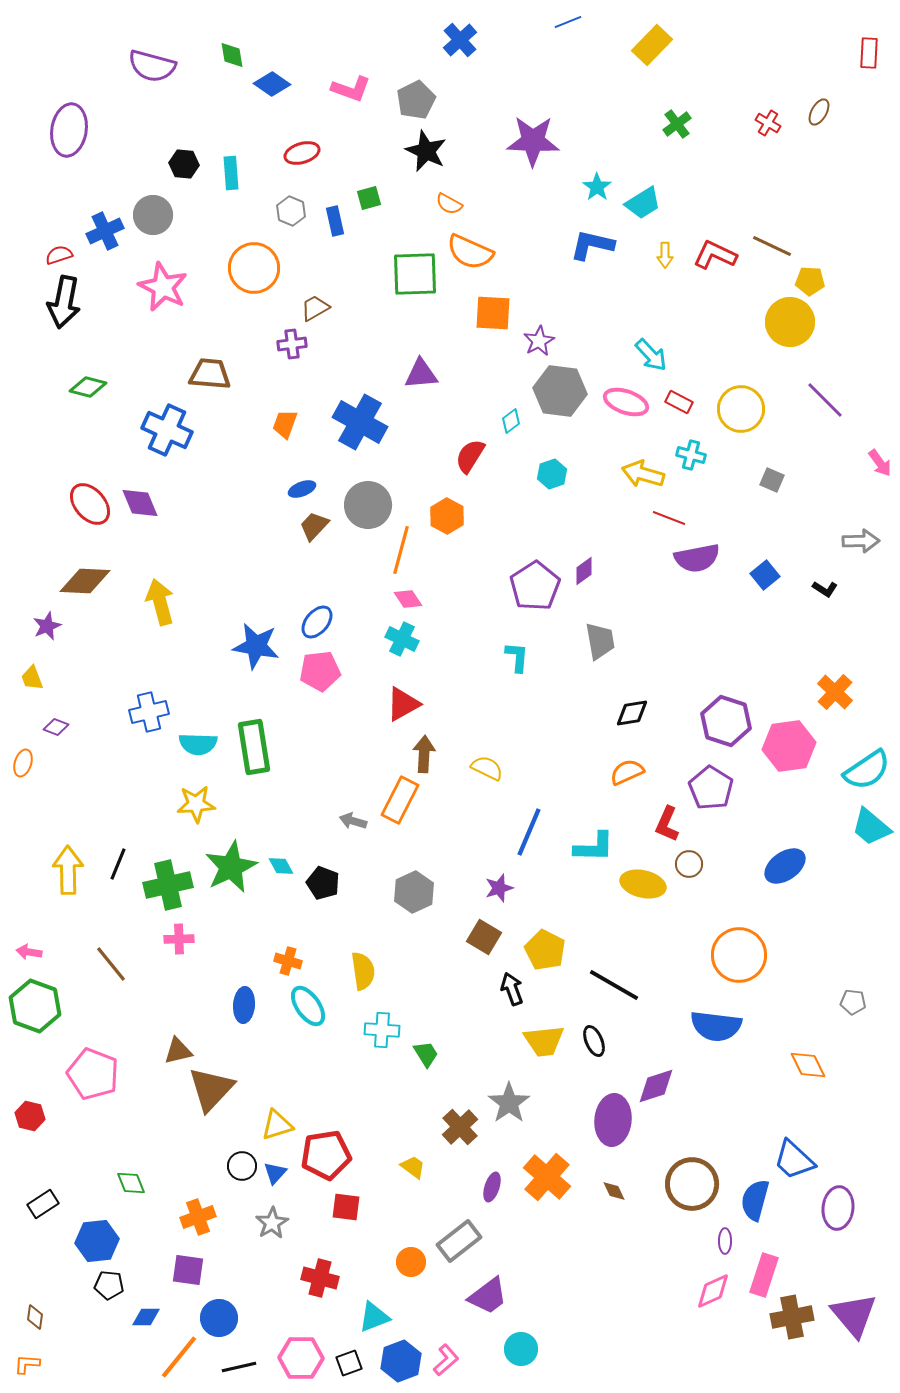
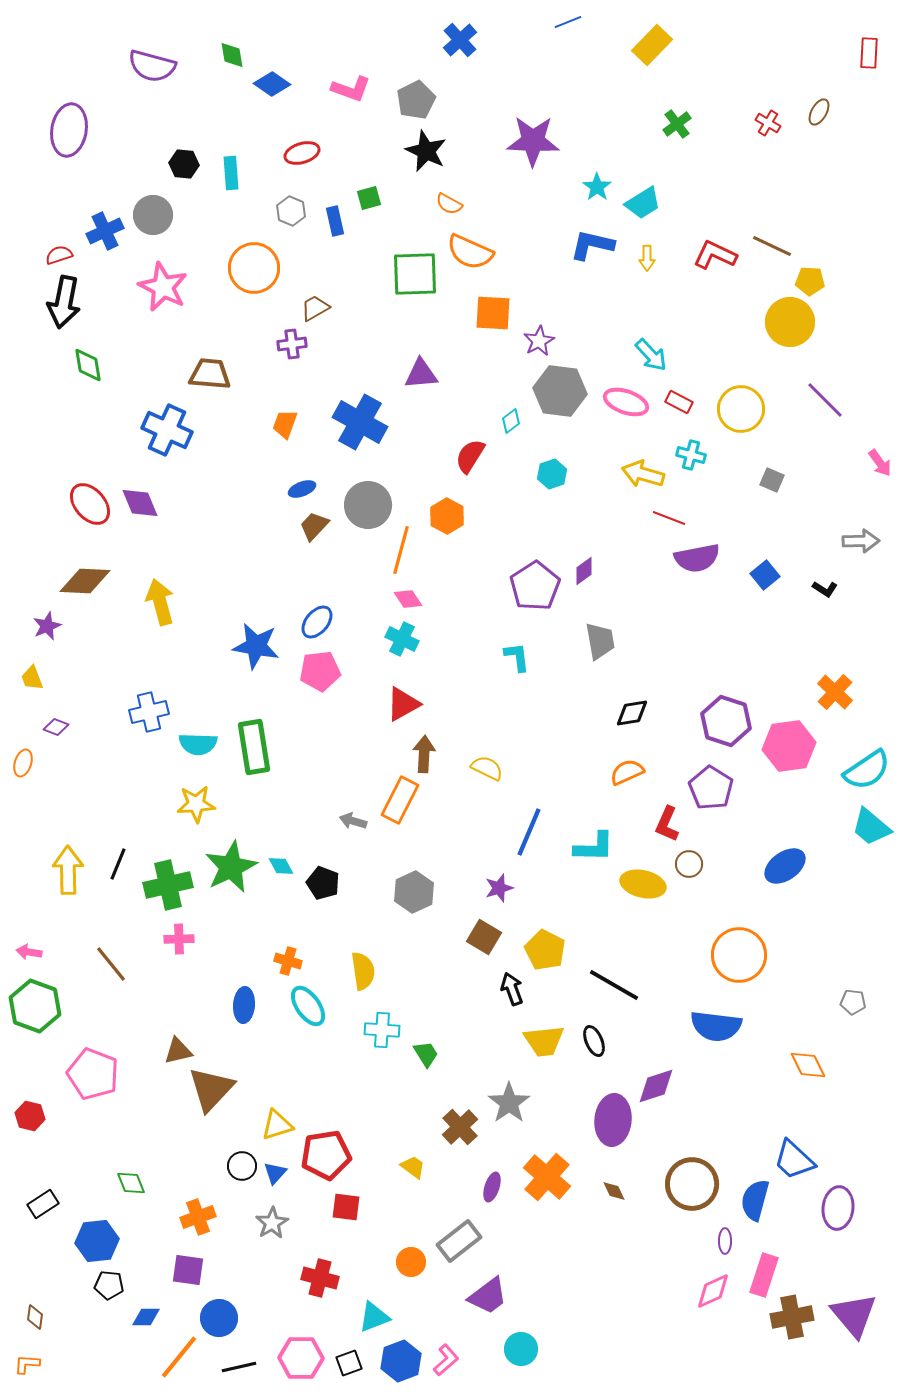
yellow arrow at (665, 255): moved 18 px left, 3 px down
green diamond at (88, 387): moved 22 px up; rotated 66 degrees clockwise
cyan L-shape at (517, 657): rotated 12 degrees counterclockwise
